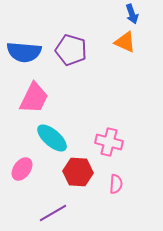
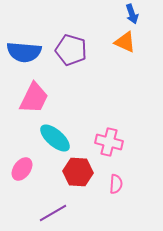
cyan ellipse: moved 3 px right
